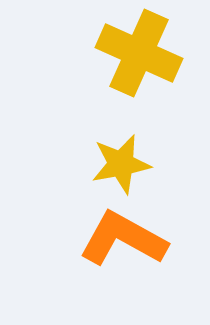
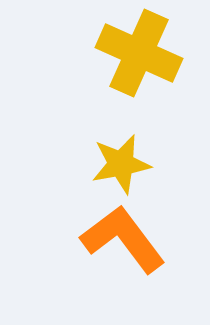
orange L-shape: rotated 24 degrees clockwise
